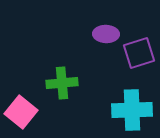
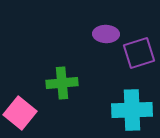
pink square: moved 1 px left, 1 px down
